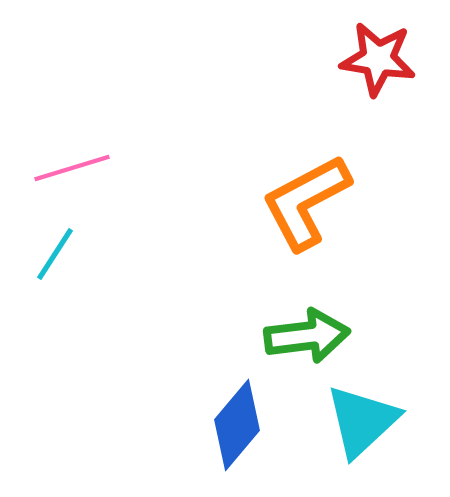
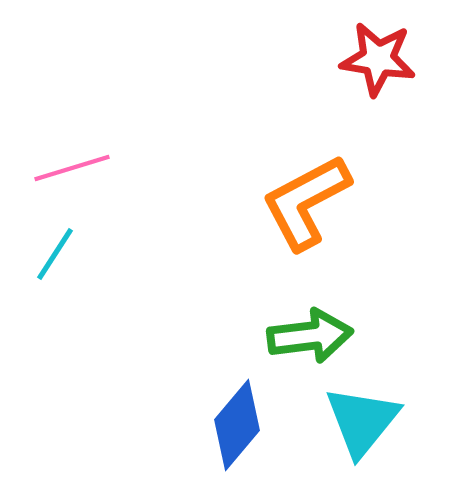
green arrow: moved 3 px right
cyan triangle: rotated 8 degrees counterclockwise
